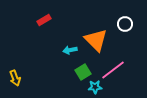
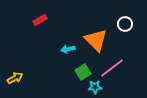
red rectangle: moved 4 px left
cyan arrow: moved 2 px left, 1 px up
pink line: moved 1 px left, 2 px up
yellow arrow: rotated 98 degrees counterclockwise
